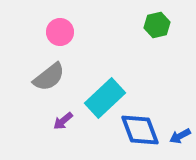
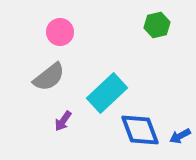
cyan rectangle: moved 2 px right, 5 px up
purple arrow: rotated 15 degrees counterclockwise
